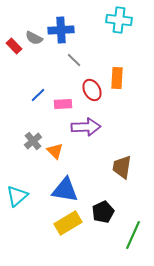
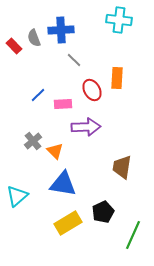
gray semicircle: rotated 42 degrees clockwise
blue triangle: moved 2 px left, 6 px up
